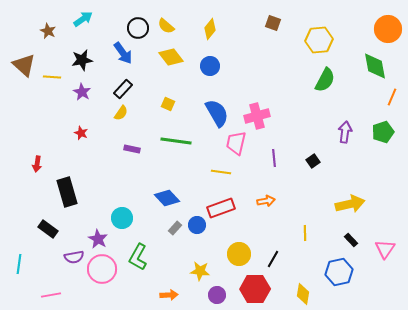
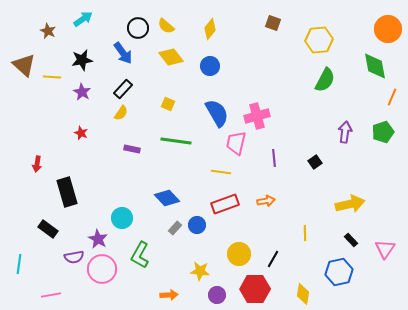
black square at (313, 161): moved 2 px right, 1 px down
red rectangle at (221, 208): moved 4 px right, 4 px up
green L-shape at (138, 257): moved 2 px right, 2 px up
